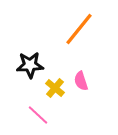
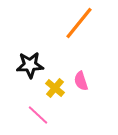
orange line: moved 6 px up
